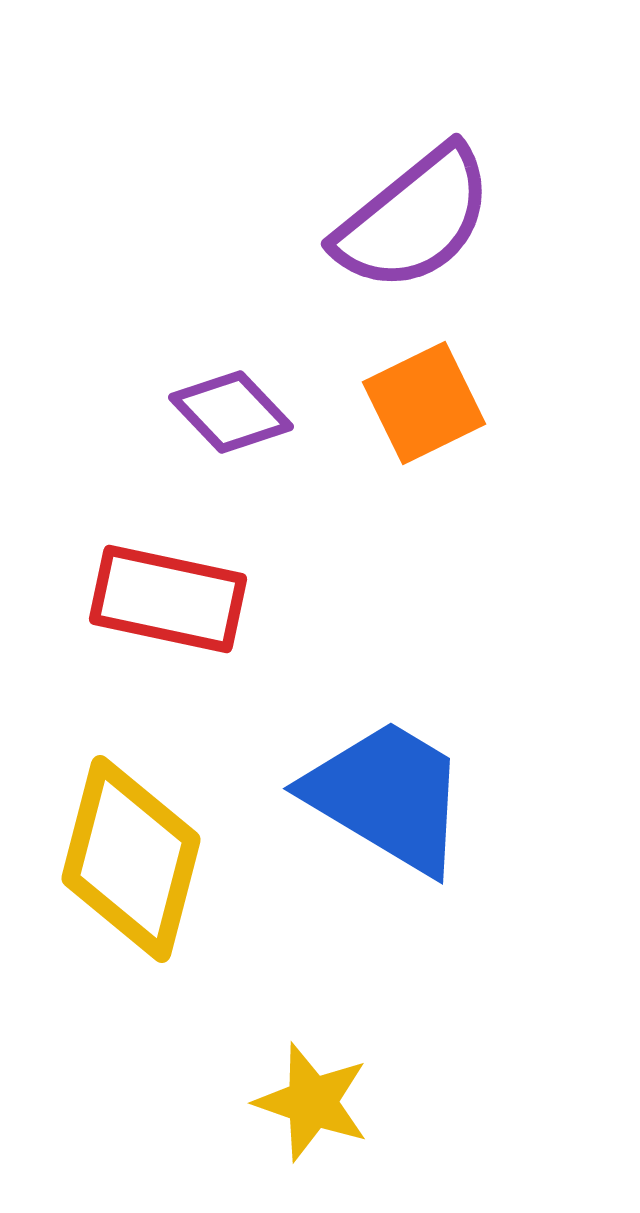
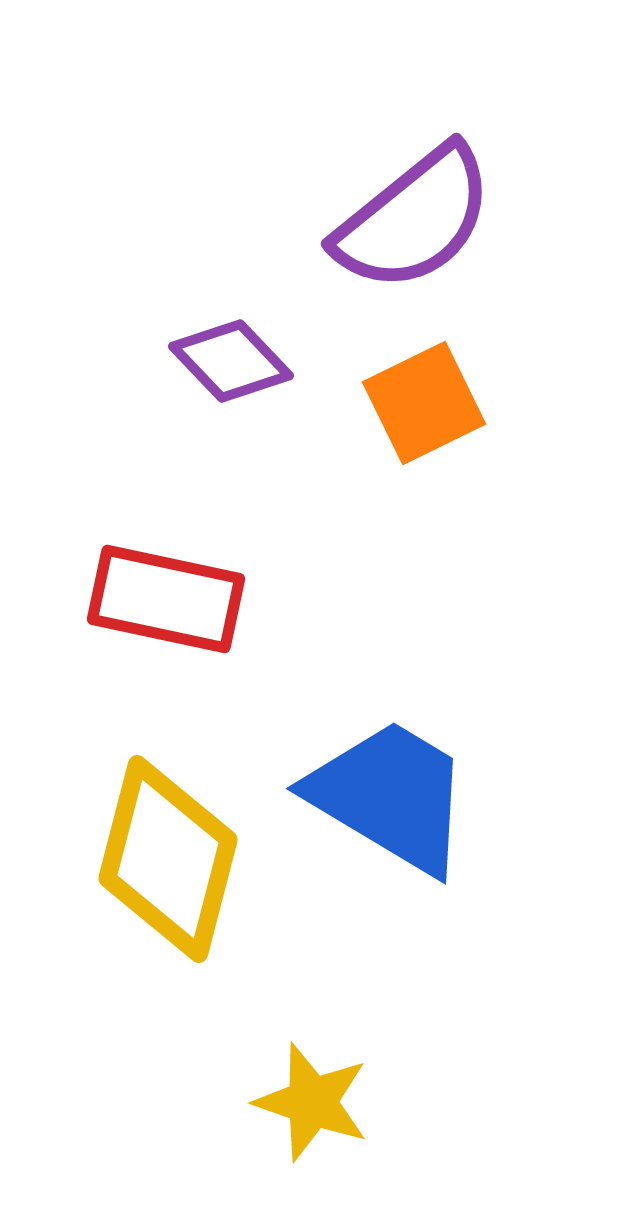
purple diamond: moved 51 px up
red rectangle: moved 2 px left
blue trapezoid: moved 3 px right
yellow diamond: moved 37 px right
